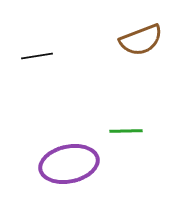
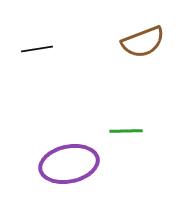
brown semicircle: moved 2 px right, 2 px down
black line: moved 7 px up
